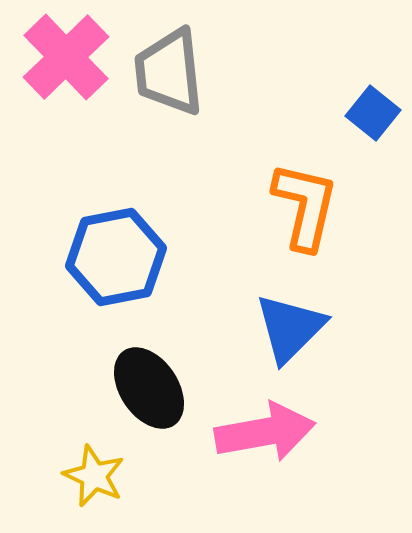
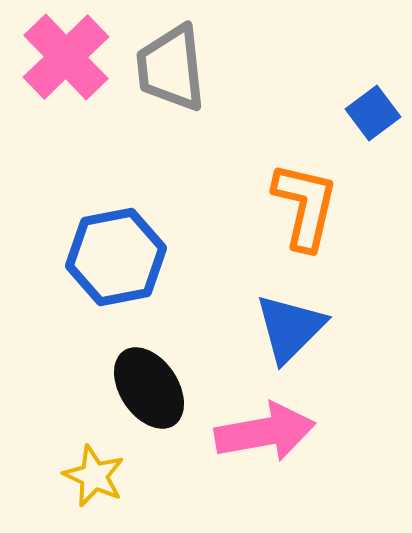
gray trapezoid: moved 2 px right, 4 px up
blue square: rotated 14 degrees clockwise
